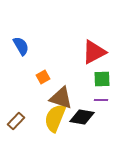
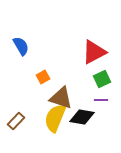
green square: rotated 24 degrees counterclockwise
